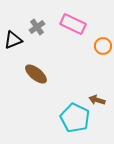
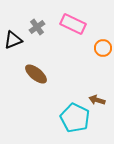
orange circle: moved 2 px down
